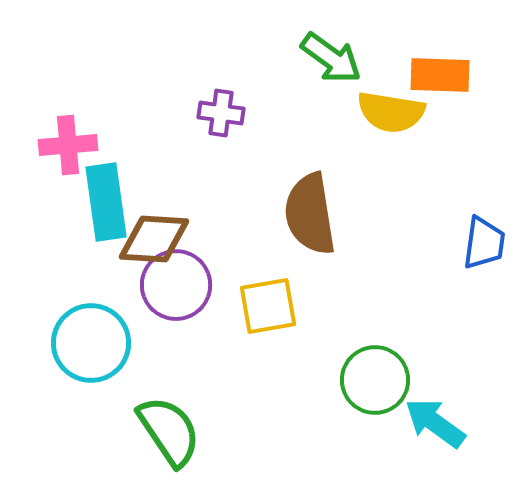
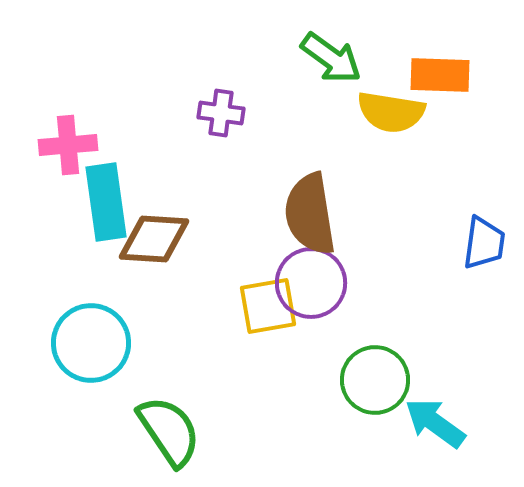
purple circle: moved 135 px right, 2 px up
